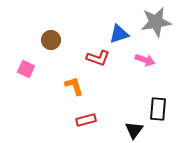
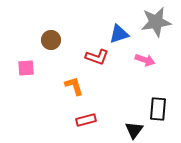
red L-shape: moved 1 px left, 1 px up
pink square: moved 1 px up; rotated 30 degrees counterclockwise
